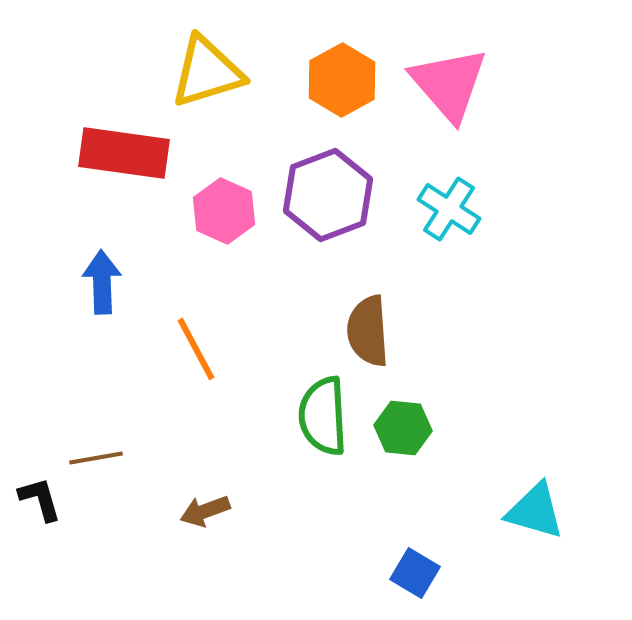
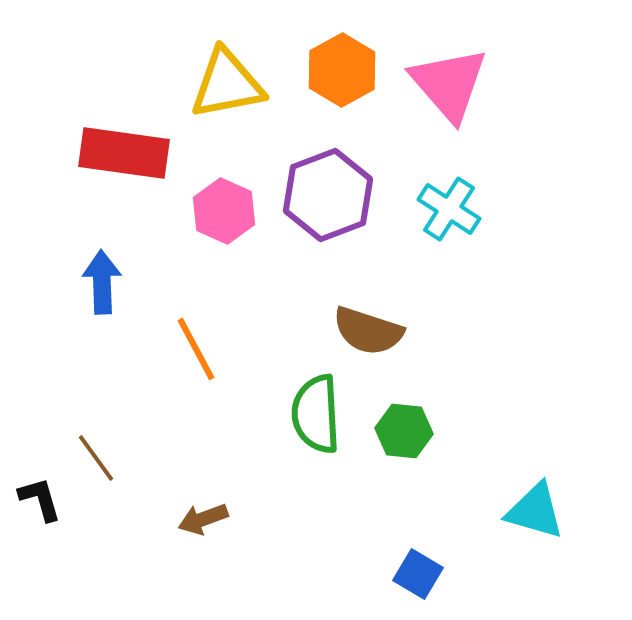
yellow triangle: moved 20 px right, 12 px down; rotated 6 degrees clockwise
orange hexagon: moved 10 px up
brown semicircle: rotated 68 degrees counterclockwise
green semicircle: moved 7 px left, 2 px up
green hexagon: moved 1 px right, 3 px down
brown line: rotated 64 degrees clockwise
brown arrow: moved 2 px left, 8 px down
blue square: moved 3 px right, 1 px down
